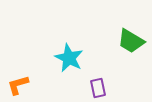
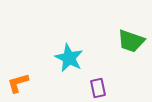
green trapezoid: rotated 12 degrees counterclockwise
orange L-shape: moved 2 px up
